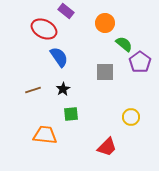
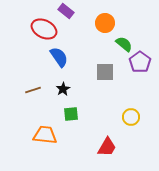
red trapezoid: rotated 15 degrees counterclockwise
